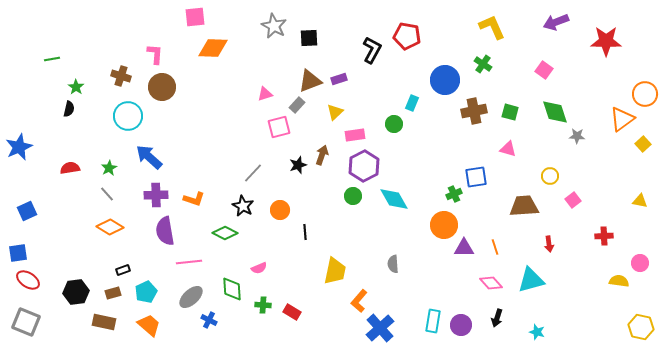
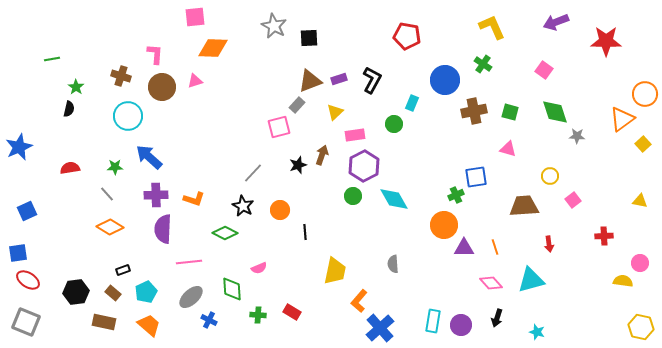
black L-shape at (372, 50): moved 30 px down
pink triangle at (265, 94): moved 70 px left, 13 px up
green star at (109, 168): moved 6 px right, 1 px up; rotated 28 degrees clockwise
green cross at (454, 194): moved 2 px right, 1 px down
purple semicircle at (165, 231): moved 2 px left, 2 px up; rotated 12 degrees clockwise
yellow semicircle at (619, 281): moved 4 px right
brown rectangle at (113, 293): rotated 56 degrees clockwise
green cross at (263, 305): moved 5 px left, 10 px down
